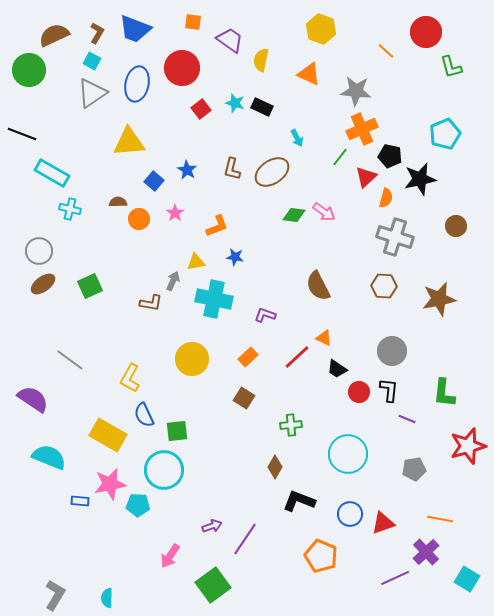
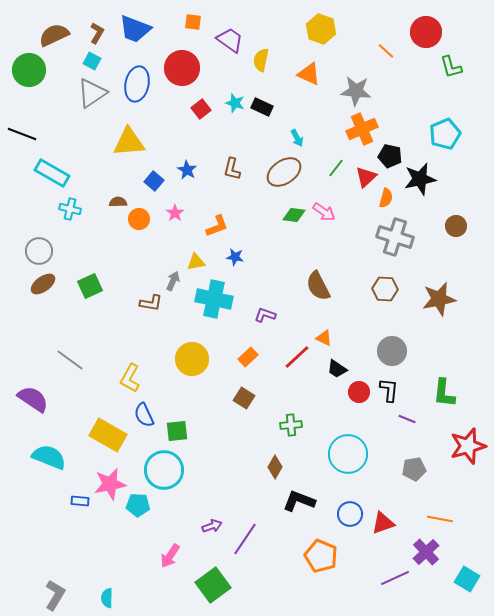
green line at (340, 157): moved 4 px left, 11 px down
brown ellipse at (272, 172): moved 12 px right
brown hexagon at (384, 286): moved 1 px right, 3 px down
